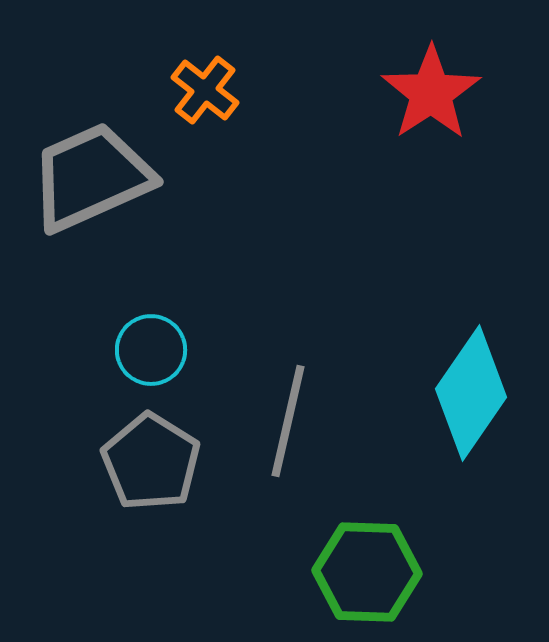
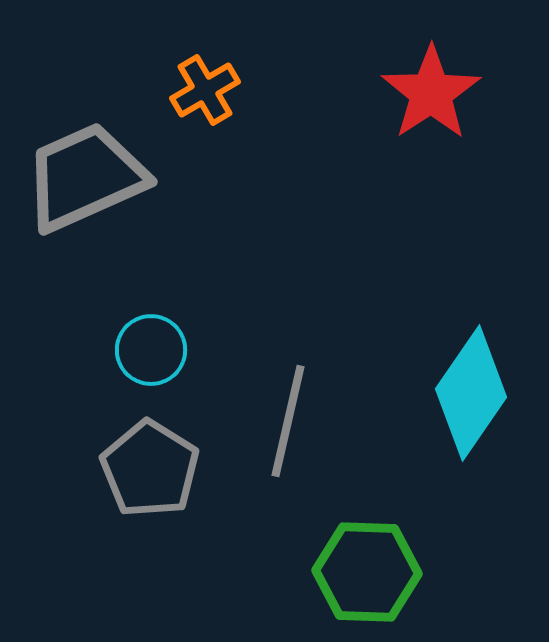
orange cross: rotated 22 degrees clockwise
gray trapezoid: moved 6 px left
gray pentagon: moved 1 px left, 7 px down
